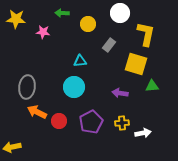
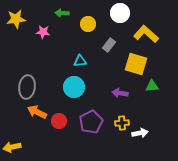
yellow star: rotated 12 degrees counterclockwise
yellow L-shape: rotated 60 degrees counterclockwise
white arrow: moved 3 px left
